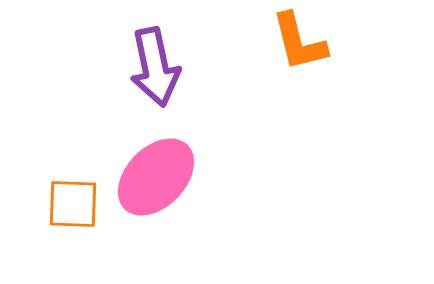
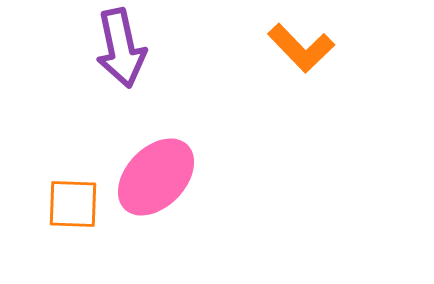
orange L-shape: moved 2 px right, 6 px down; rotated 30 degrees counterclockwise
purple arrow: moved 34 px left, 19 px up
